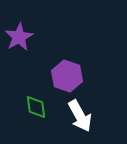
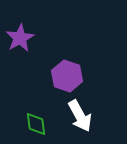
purple star: moved 1 px right, 1 px down
green diamond: moved 17 px down
